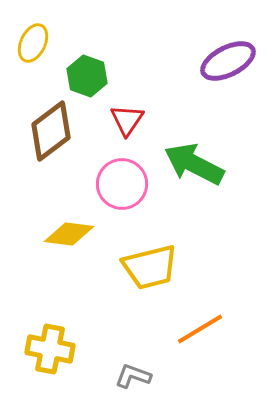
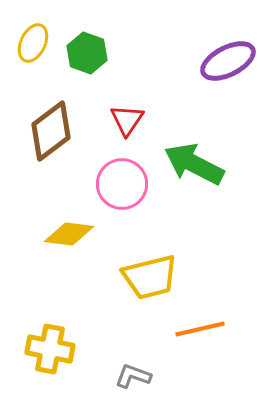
green hexagon: moved 23 px up
yellow trapezoid: moved 10 px down
orange line: rotated 18 degrees clockwise
